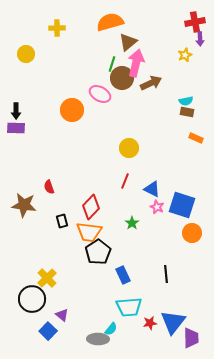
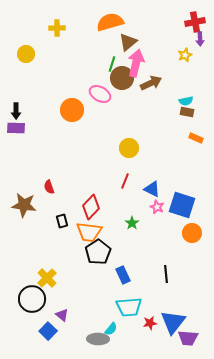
purple trapezoid at (191, 338): moved 3 px left; rotated 95 degrees clockwise
